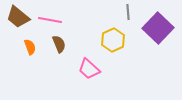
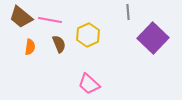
brown trapezoid: moved 3 px right
purple square: moved 5 px left, 10 px down
yellow hexagon: moved 25 px left, 5 px up
orange semicircle: rotated 28 degrees clockwise
pink trapezoid: moved 15 px down
